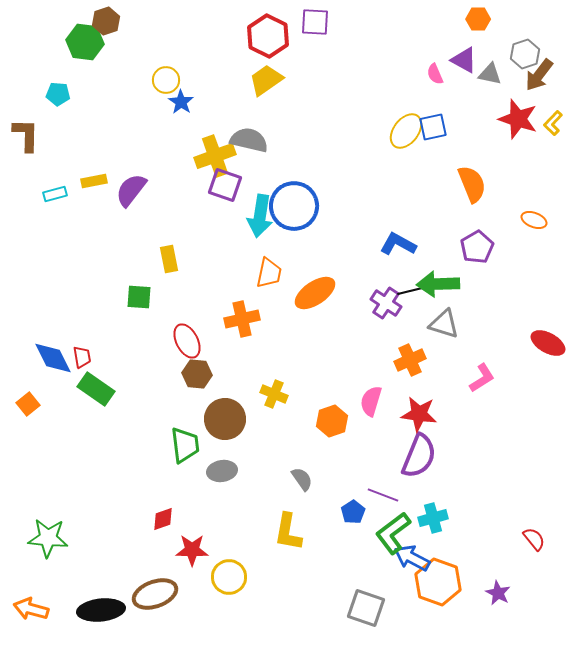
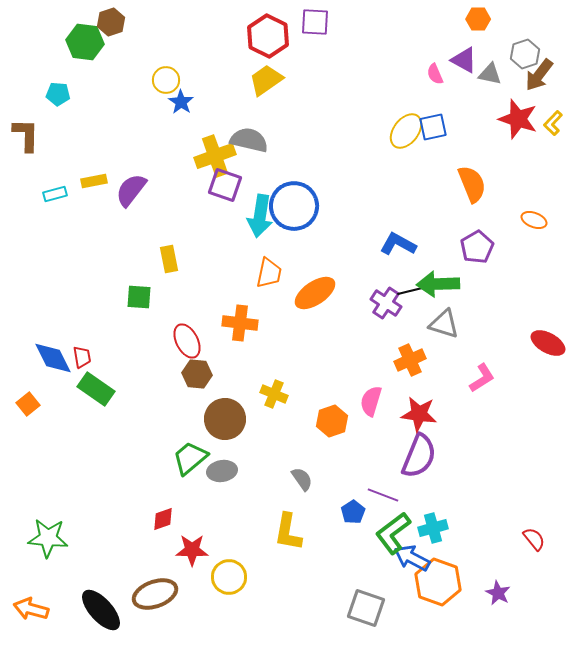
brown hexagon at (106, 21): moved 5 px right, 1 px down
orange cross at (242, 319): moved 2 px left, 4 px down; rotated 20 degrees clockwise
green trapezoid at (185, 445): moved 5 px right, 13 px down; rotated 123 degrees counterclockwise
cyan cross at (433, 518): moved 10 px down
black ellipse at (101, 610): rotated 54 degrees clockwise
